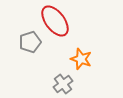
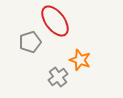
orange star: moved 1 px left, 1 px down
gray cross: moved 5 px left, 7 px up
